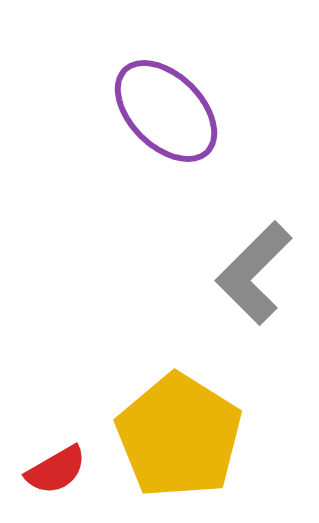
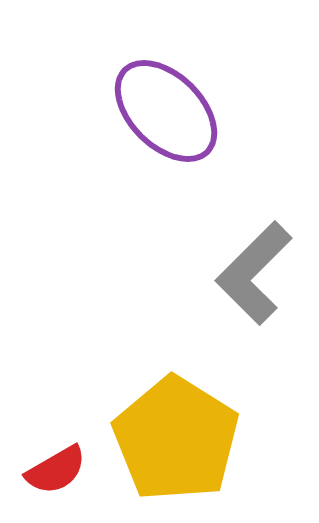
yellow pentagon: moved 3 px left, 3 px down
